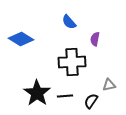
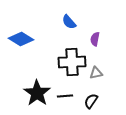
gray triangle: moved 13 px left, 12 px up
